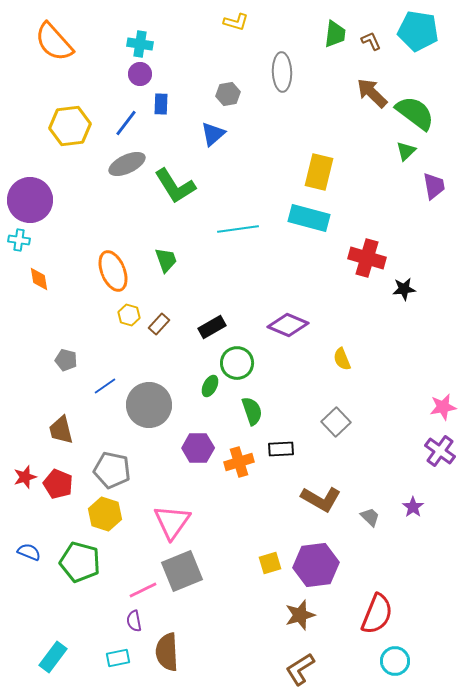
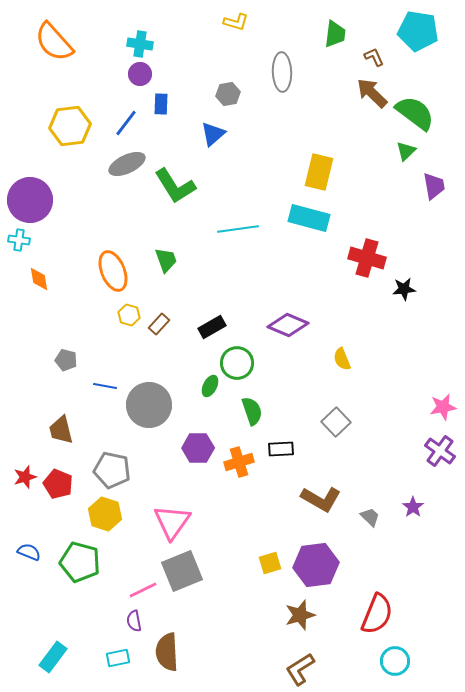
brown L-shape at (371, 41): moved 3 px right, 16 px down
blue line at (105, 386): rotated 45 degrees clockwise
